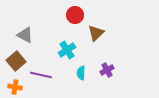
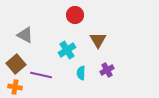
brown triangle: moved 2 px right, 7 px down; rotated 18 degrees counterclockwise
brown square: moved 3 px down
